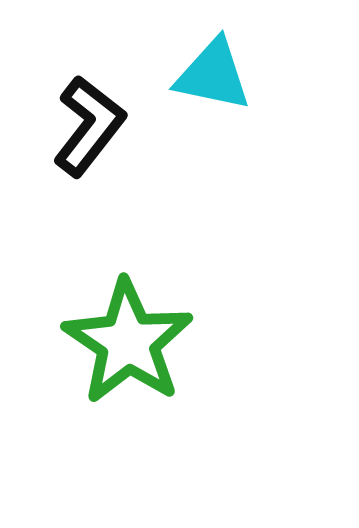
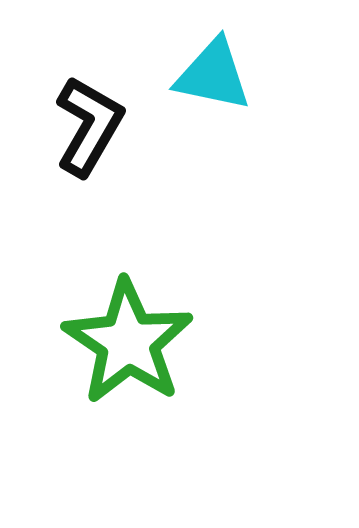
black L-shape: rotated 8 degrees counterclockwise
